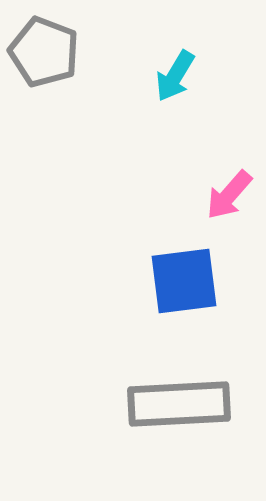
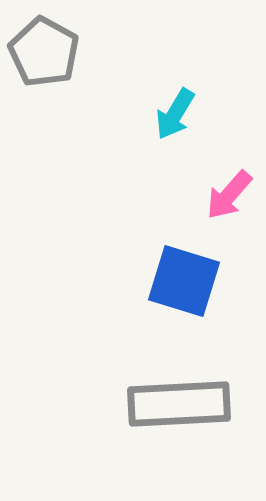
gray pentagon: rotated 8 degrees clockwise
cyan arrow: moved 38 px down
blue square: rotated 24 degrees clockwise
